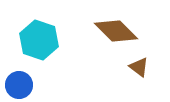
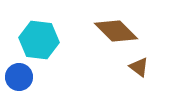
cyan hexagon: rotated 12 degrees counterclockwise
blue circle: moved 8 px up
